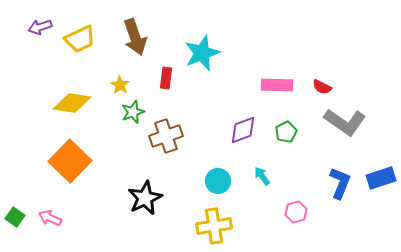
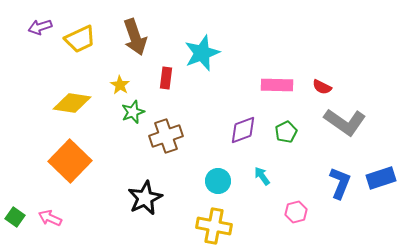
yellow cross: rotated 20 degrees clockwise
